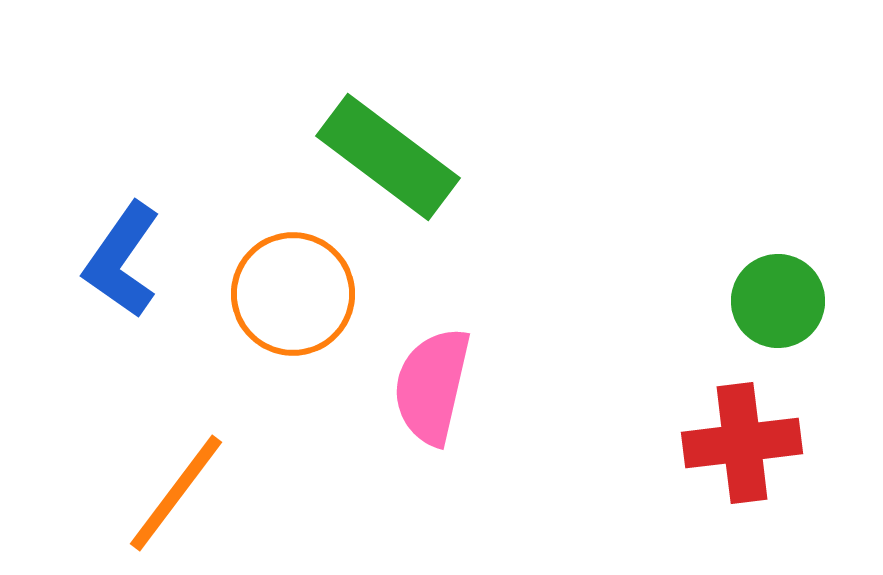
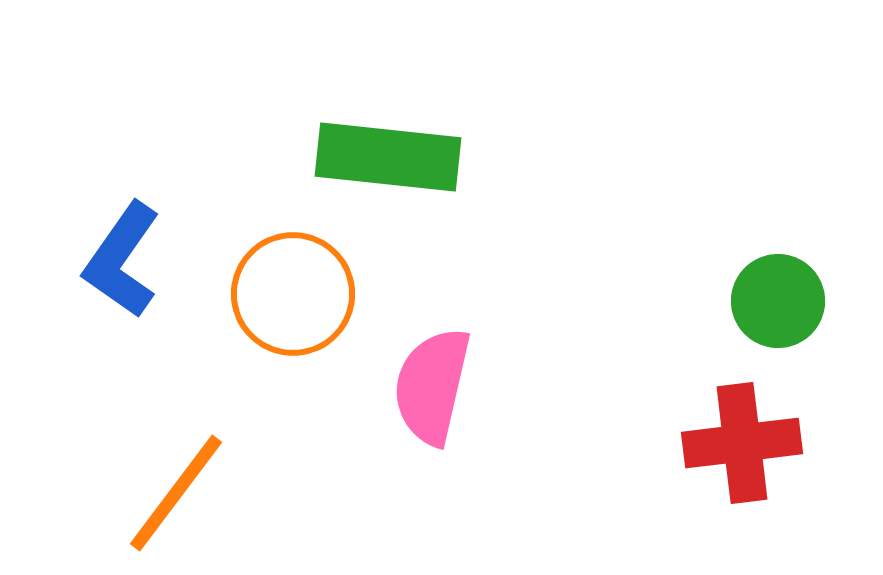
green rectangle: rotated 31 degrees counterclockwise
